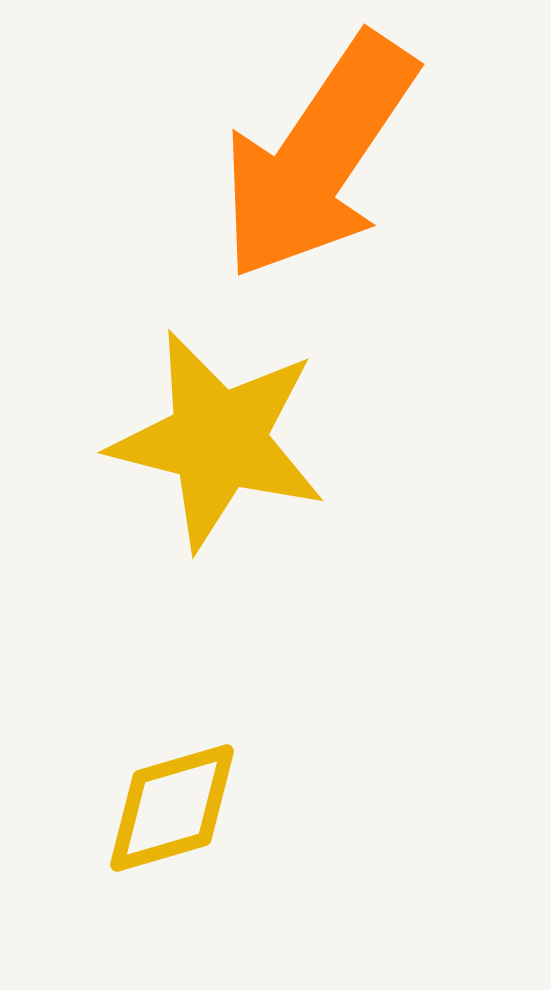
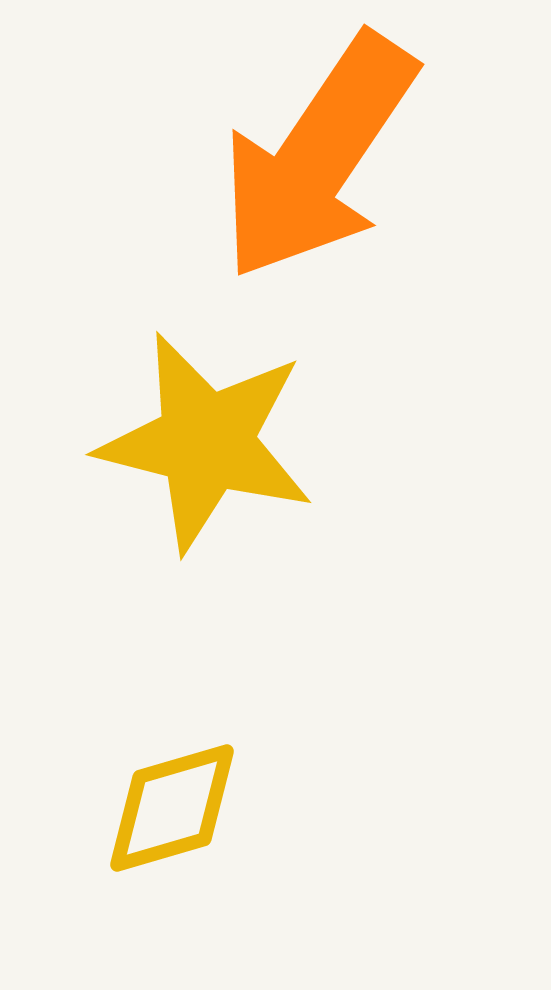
yellow star: moved 12 px left, 2 px down
